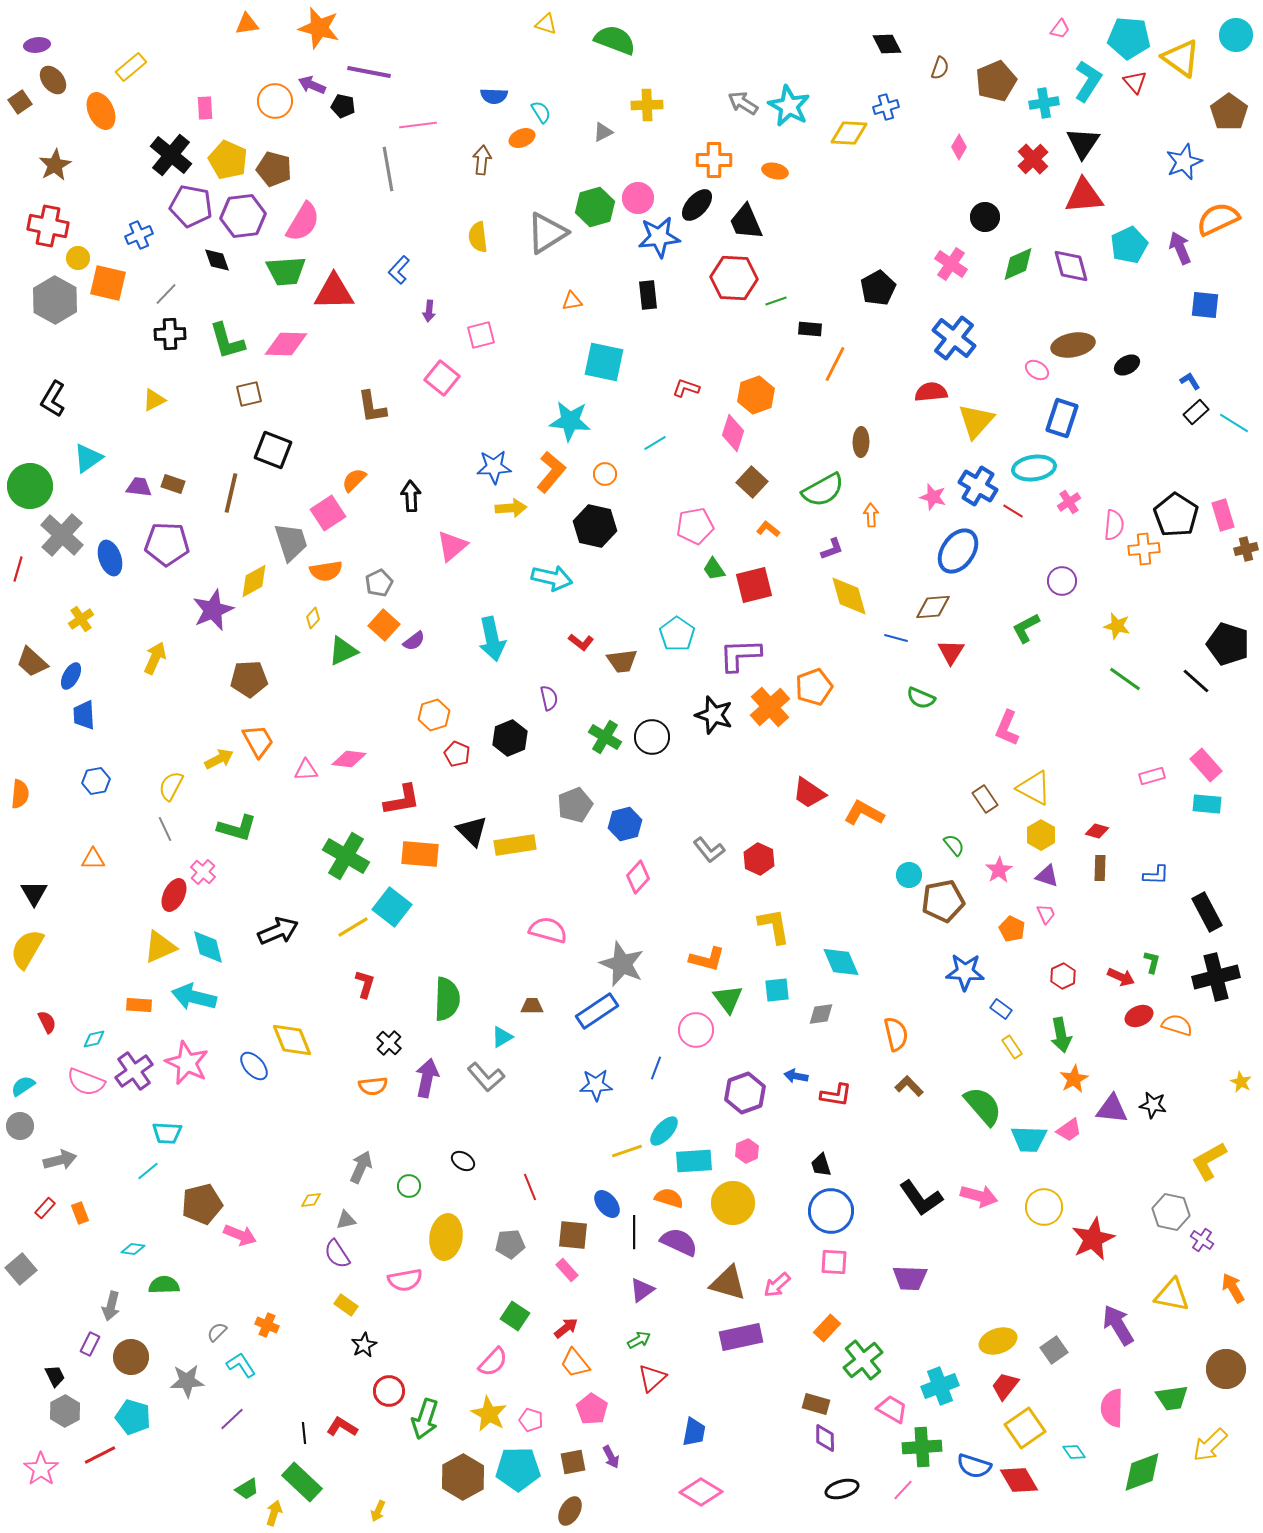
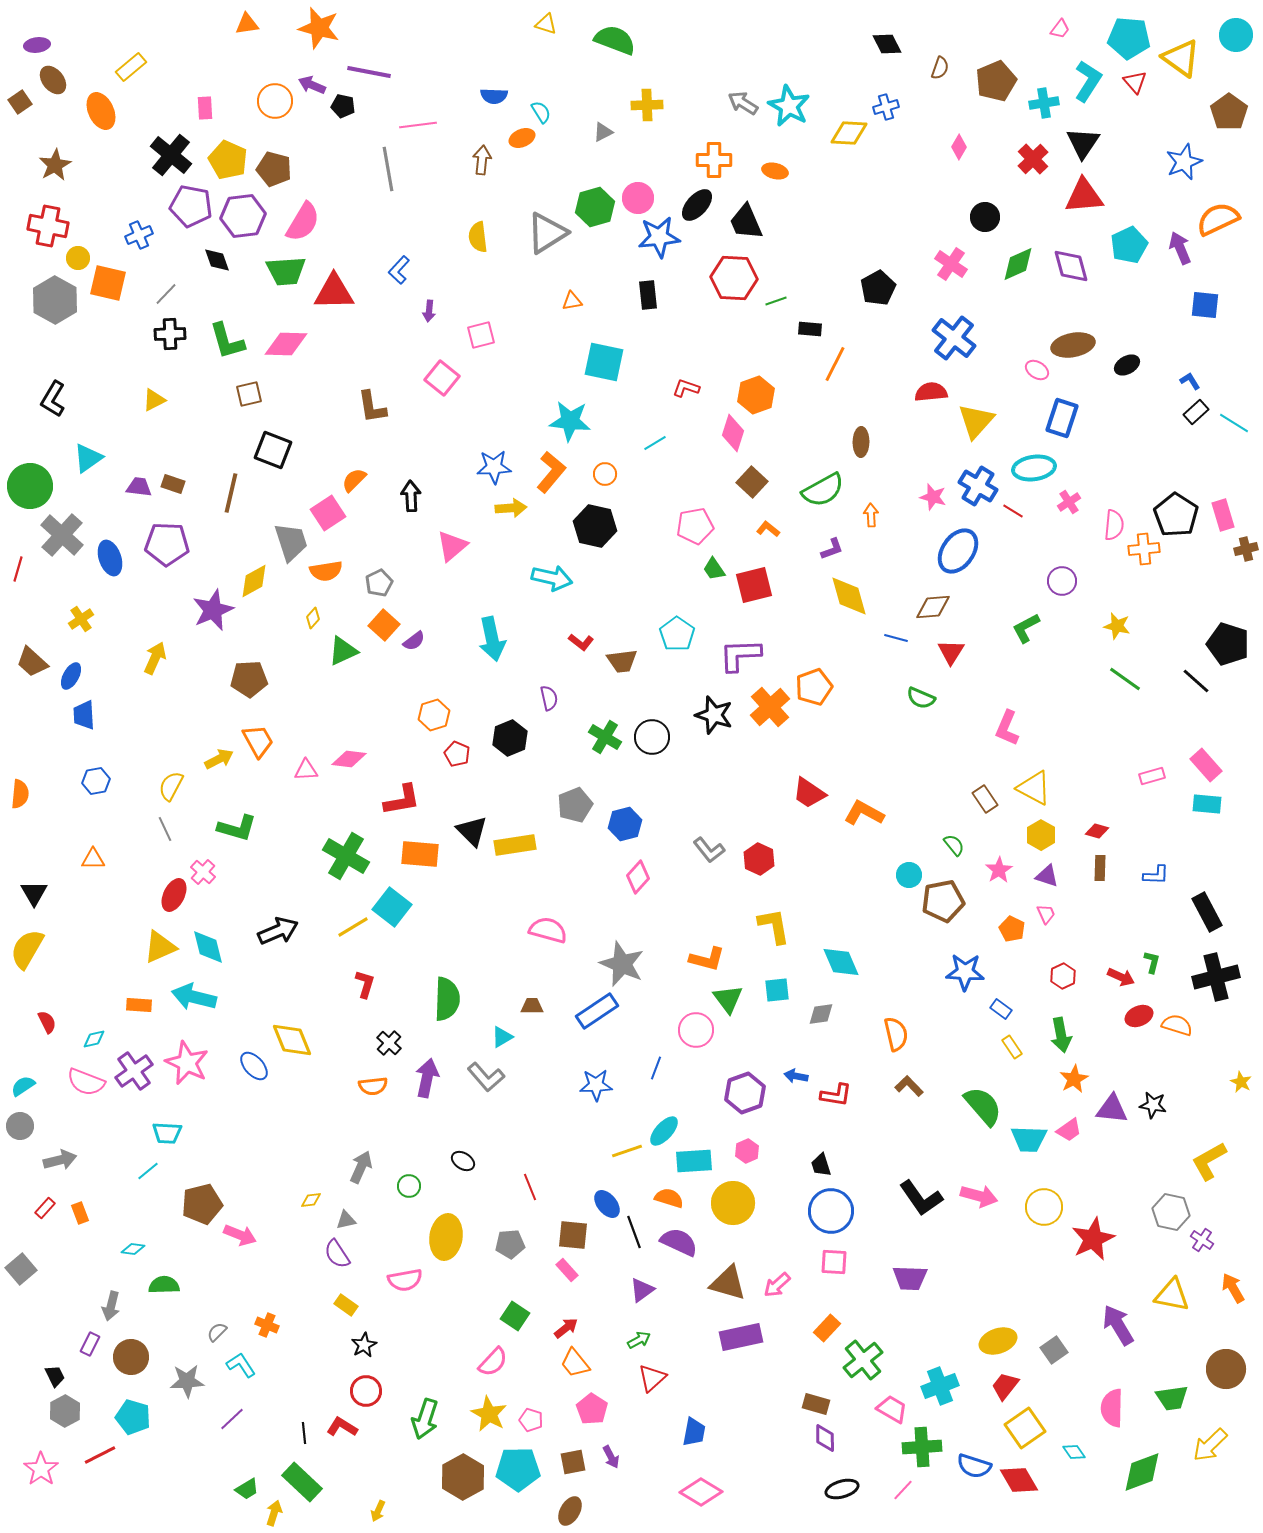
black line at (634, 1232): rotated 20 degrees counterclockwise
red circle at (389, 1391): moved 23 px left
